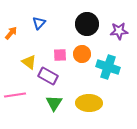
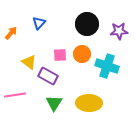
cyan cross: moved 1 px left, 1 px up
